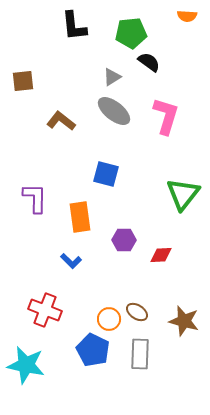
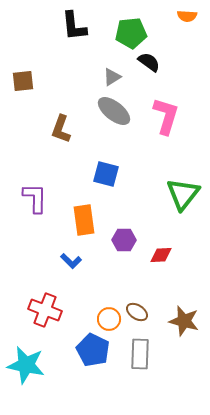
brown L-shape: moved 8 px down; rotated 108 degrees counterclockwise
orange rectangle: moved 4 px right, 3 px down
